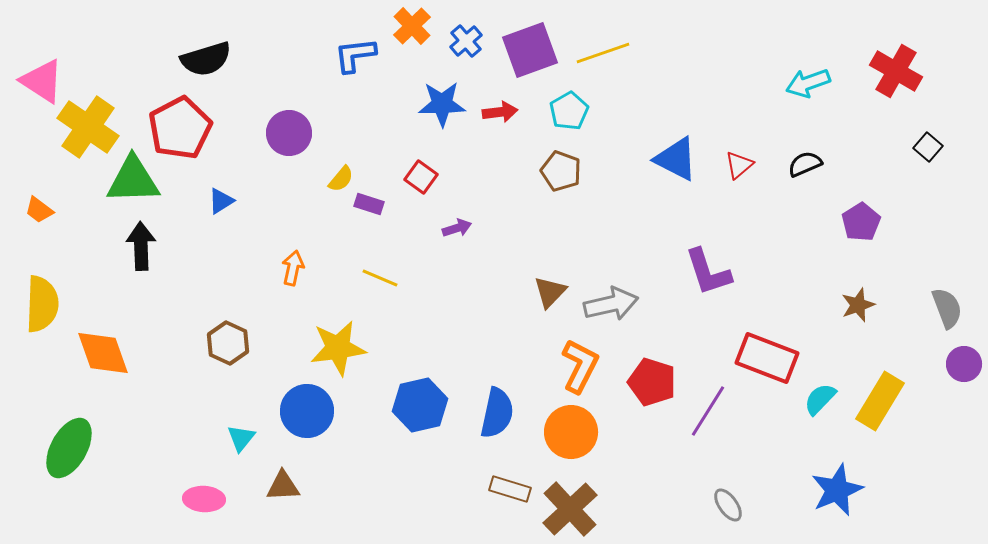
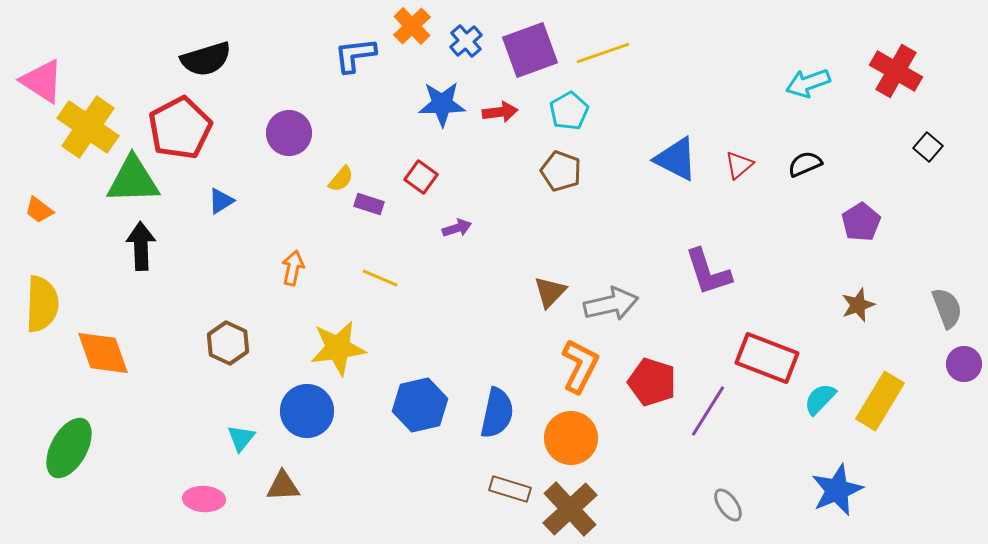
orange circle at (571, 432): moved 6 px down
